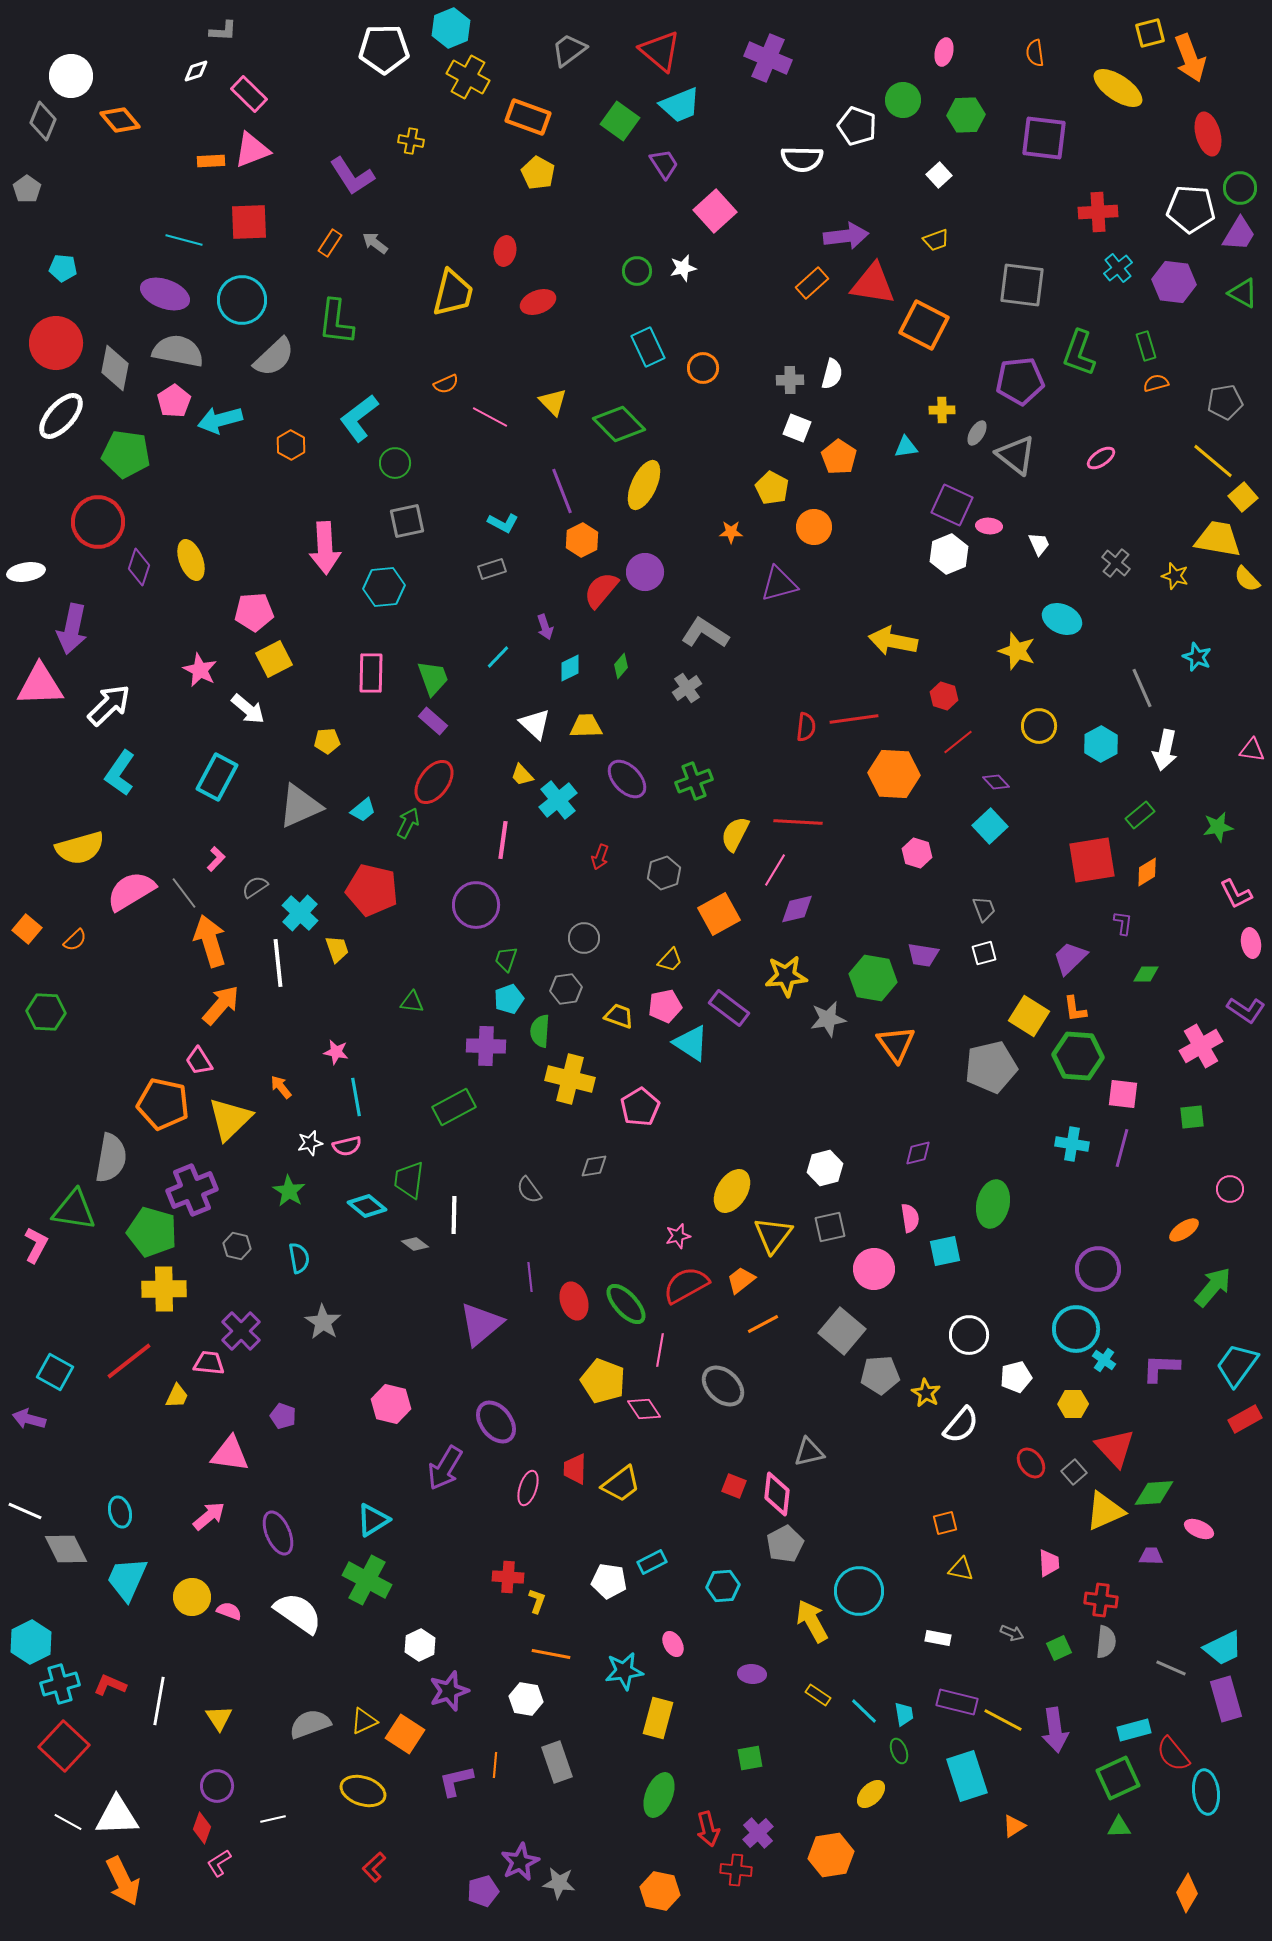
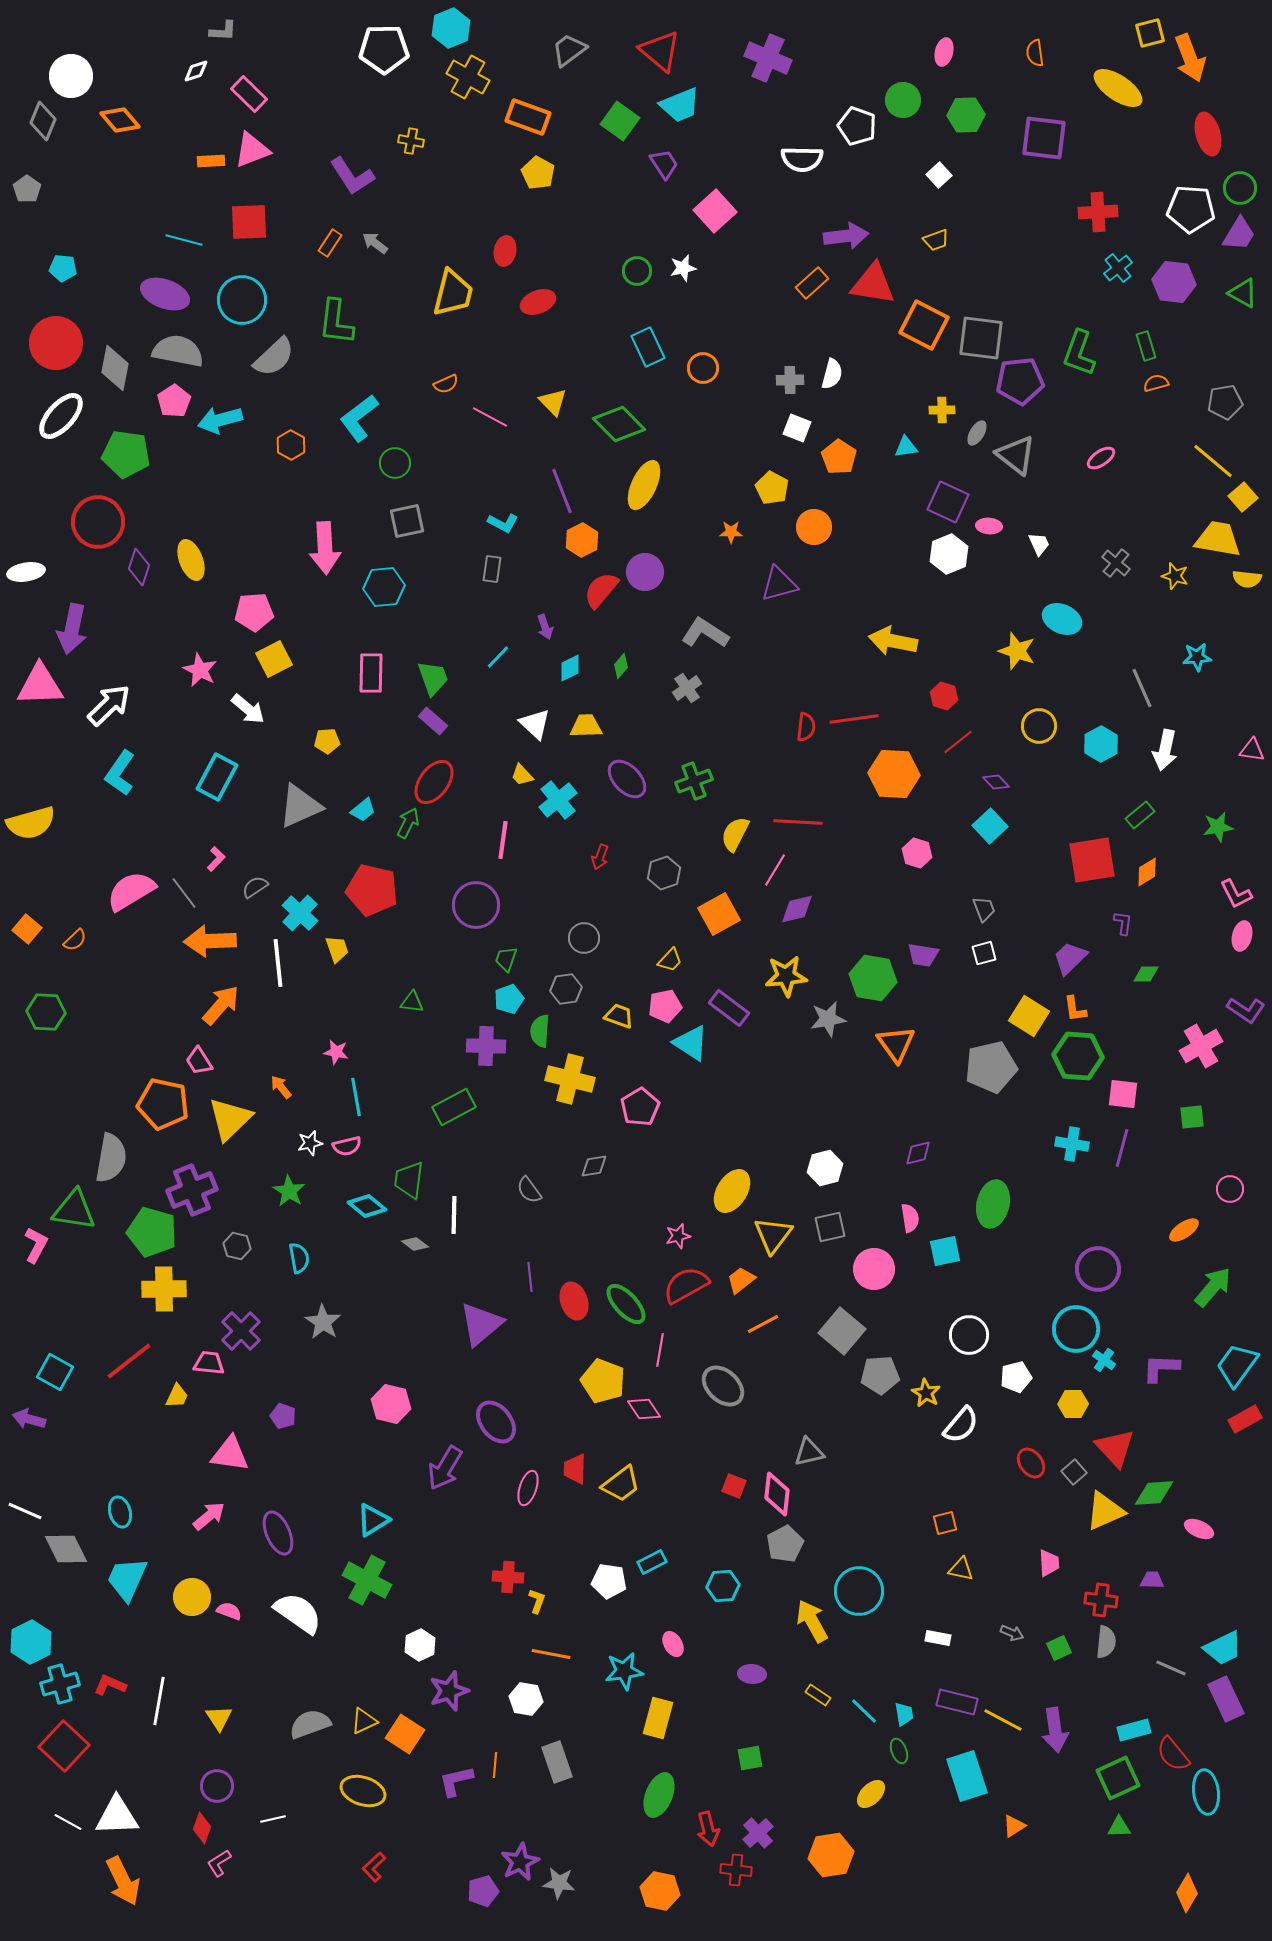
gray square at (1022, 285): moved 41 px left, 53 px down
purple square at (952, 505): moved 4 px left, 3 px up
gray rectangle at (492, 569): rotated 64 degrees counterclockwise
yellow semicircle at (1247, 579): rotated 40 degrees counterclockwise
cyan star at (1197, 657): rotated 28 degrees counterclockwise
yellow semicircle at (80, 848): moved 49 px left, 25 px up
orange arrow at (210, 941): rotated 75 degrees counterclockwise
pink ellipse at (1251, 943): moved 9 px left, 7 px up; rotated 24 degrees clockwise
purple trapezoid at (1151, 1556): moved 1 px right, 24 px down
purple rectangle at (1226, 1699): rotated 9 degrees counterclockwise
